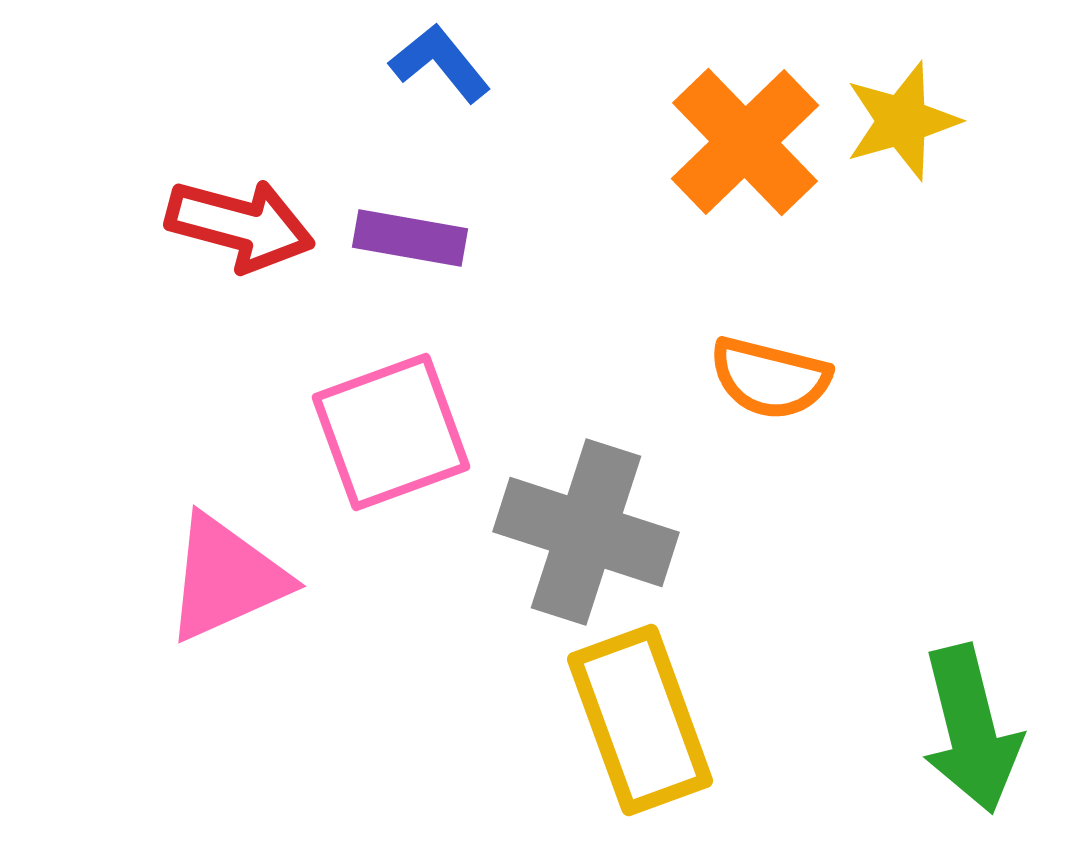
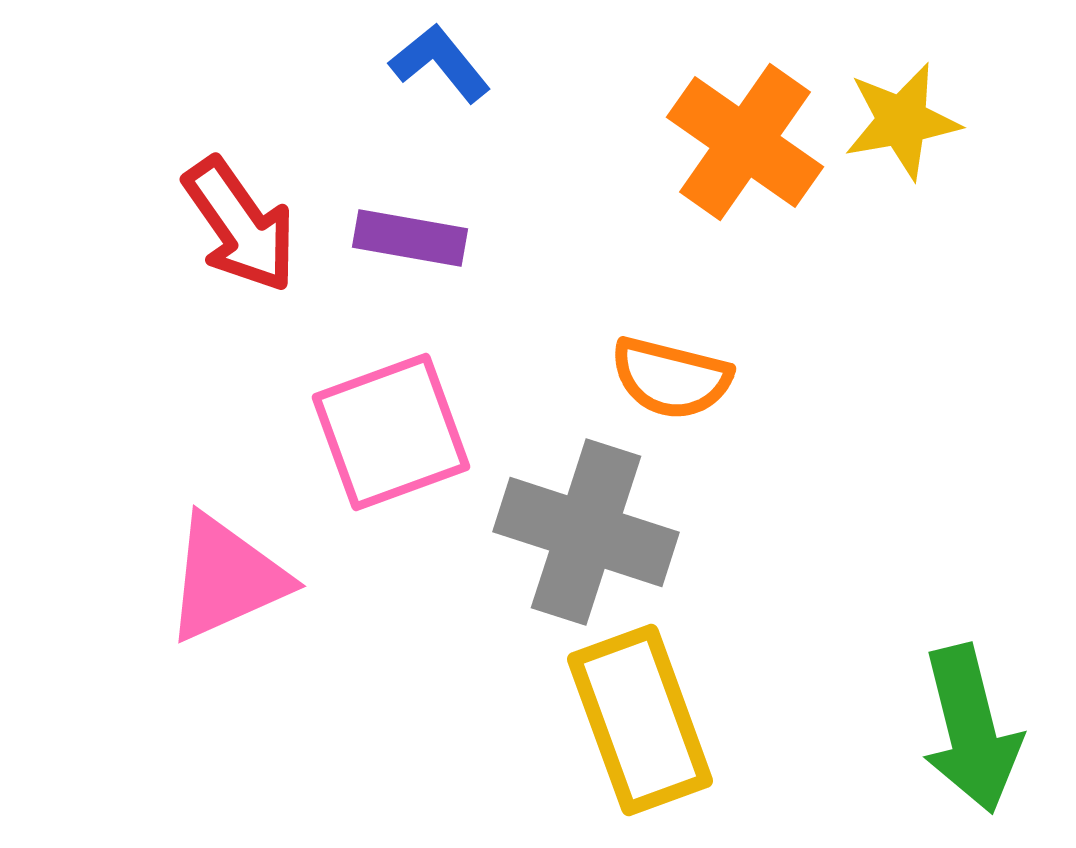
yellow star: rotated 6 degrees clockwise
orange cross: rotated 11 degrees counterclockwise
red arrow: rotated 40 degrees clockwise
orange semicircle: moved 99 px left
